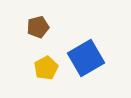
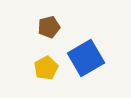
brown pentagon: moved 11 px right
